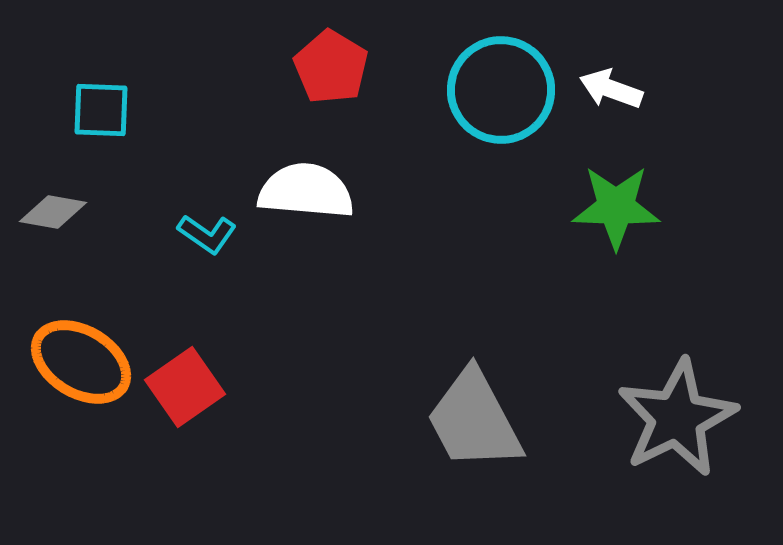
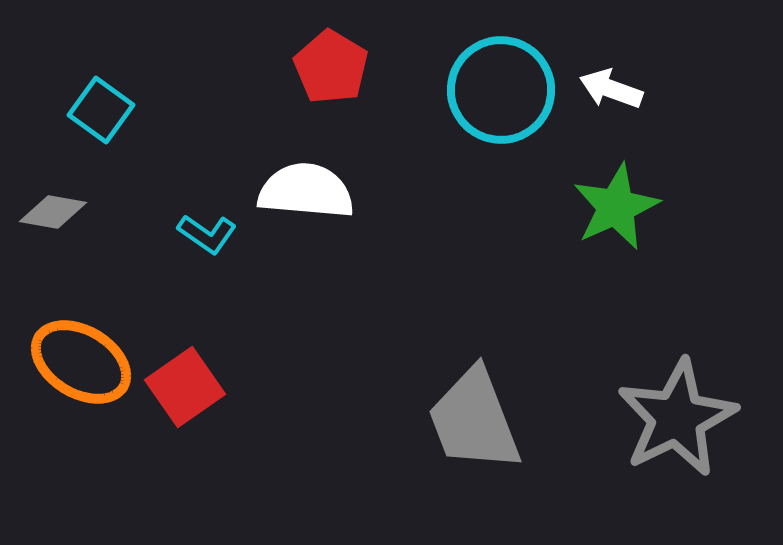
cyan square: rotated 34 degrees clockwise
green star: rotated 26 degrees counterclockwise
gray trapezoid: rotated 7 degrees clockwise
